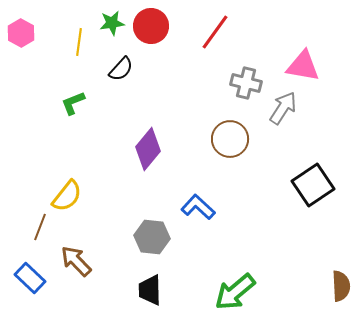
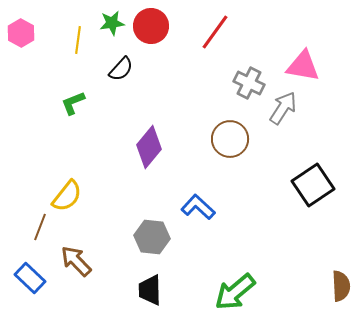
yellow line: moved 1 px left, 2 px up
gray cross: moved 3 px right; rotated 12 degrees clockwise
purple diamond: moved 1 px right, 2 px up
